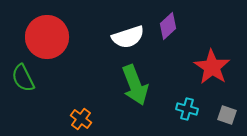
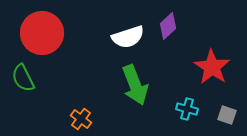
red circle: moved 5 px left, 4 px up
